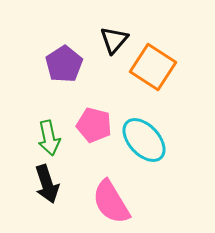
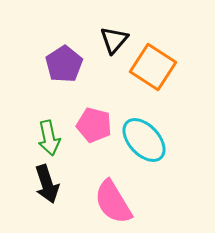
pink semicircle: moved 2 px right
